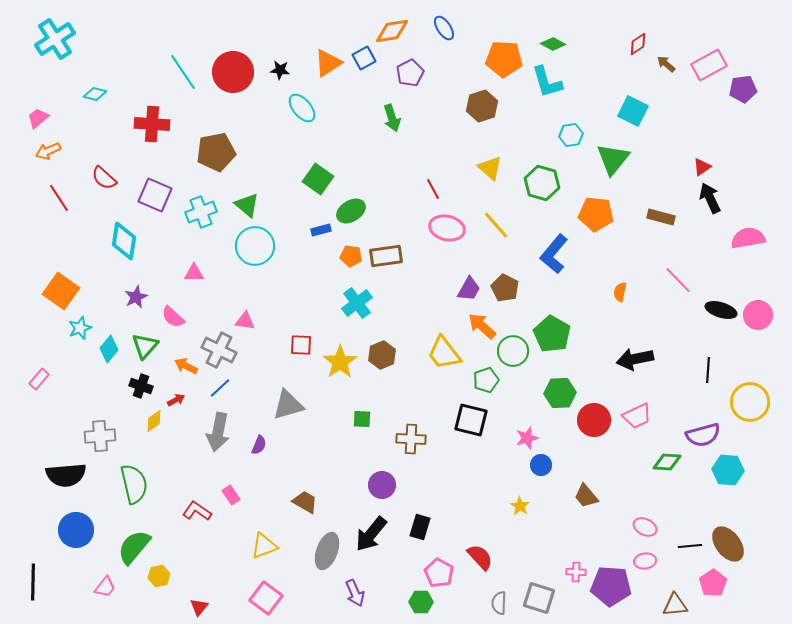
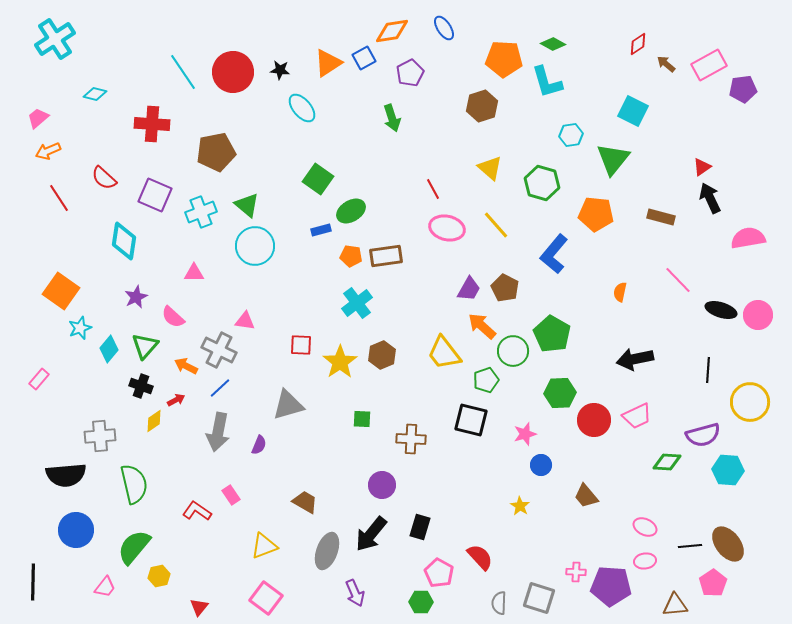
pink star at (527, 438): moved 2 px left, 4 px up
